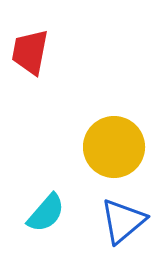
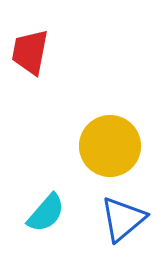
yellow circle: moved 4 px left, 1 px up
blue triangle: moved 2 px up
